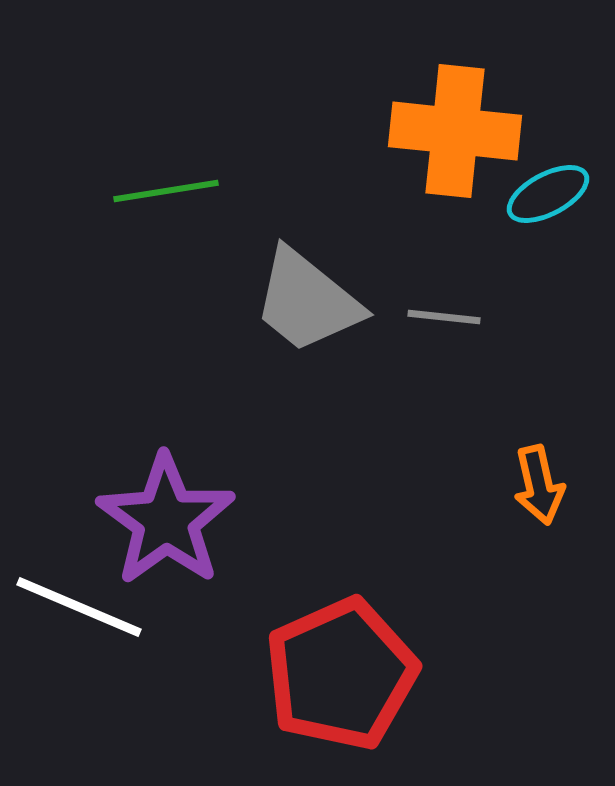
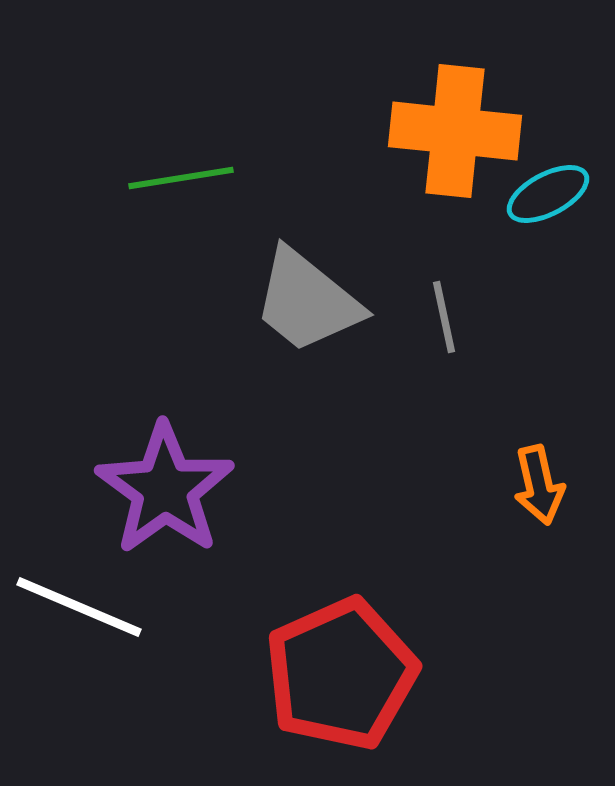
green line: moved 15 px right, 13 px up
gray line: rotated 72 degrees clockwise
purple star: moved 1 px left, 31 px up
